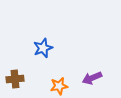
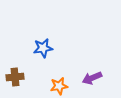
blue star: rotated 12 degrees clockwise
brown cross: moved 2 px up
